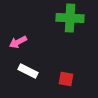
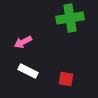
green cross: rotated 12 degrees counterclockwise
pink arrow: moved 5 px right
